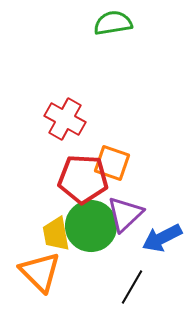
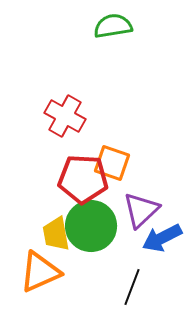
green semicircle: moved 3 px down
red cross: moved 3 px up
purple triangle: moved 16 px right, 4 px up
orange triangle: rotated 51 degrees clockwise
black line: rotated 9 degrees counterclockwise
